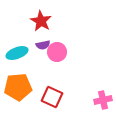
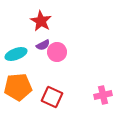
purple semicircle: rotated 16 degrees counterclockwise
cyan ellipse: moved 1 px left, 1 px down
pink cross: moved 5 px up
